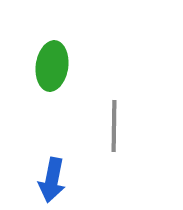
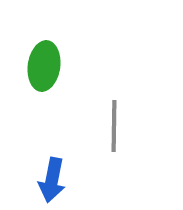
green ellipse: moved 8 px left
